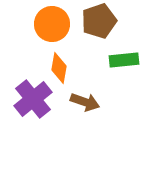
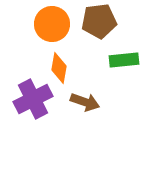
brown pentagon: rotated 12 degrees clockwise
purple cross: rotated 12 degrees clockwise
